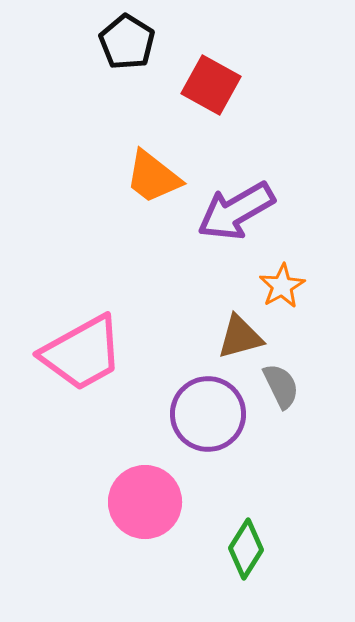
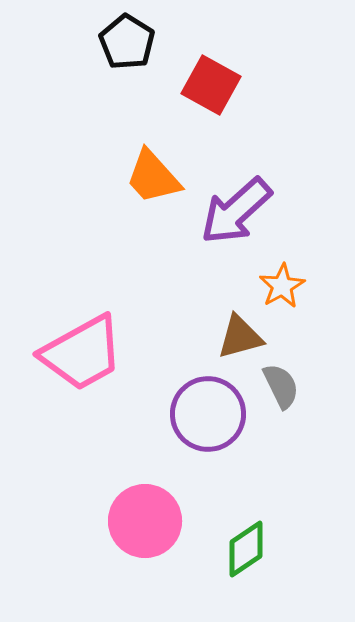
orange trapezoid: rotated 10 degrees clockwise
purple arrow: rotated 12 degrees counterclockwise
pink circle: moved 19 px down
green diamond: rotated 24 degrees clockwise
